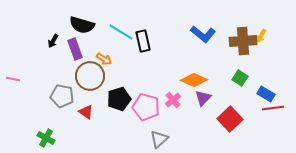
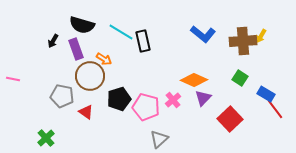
purple rectangle: moved 1 px right
red line: moved 2 px right, 1 px down; rotated 60 degrees clockwise
green cross: rotated 18 degrees clockwise
